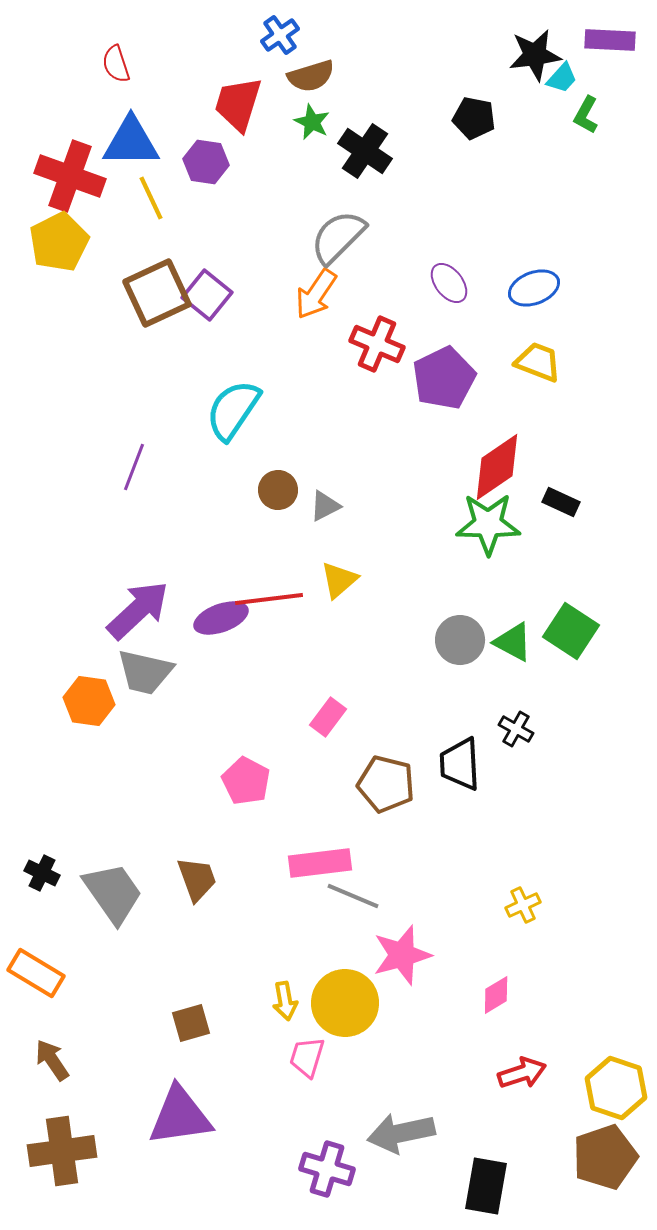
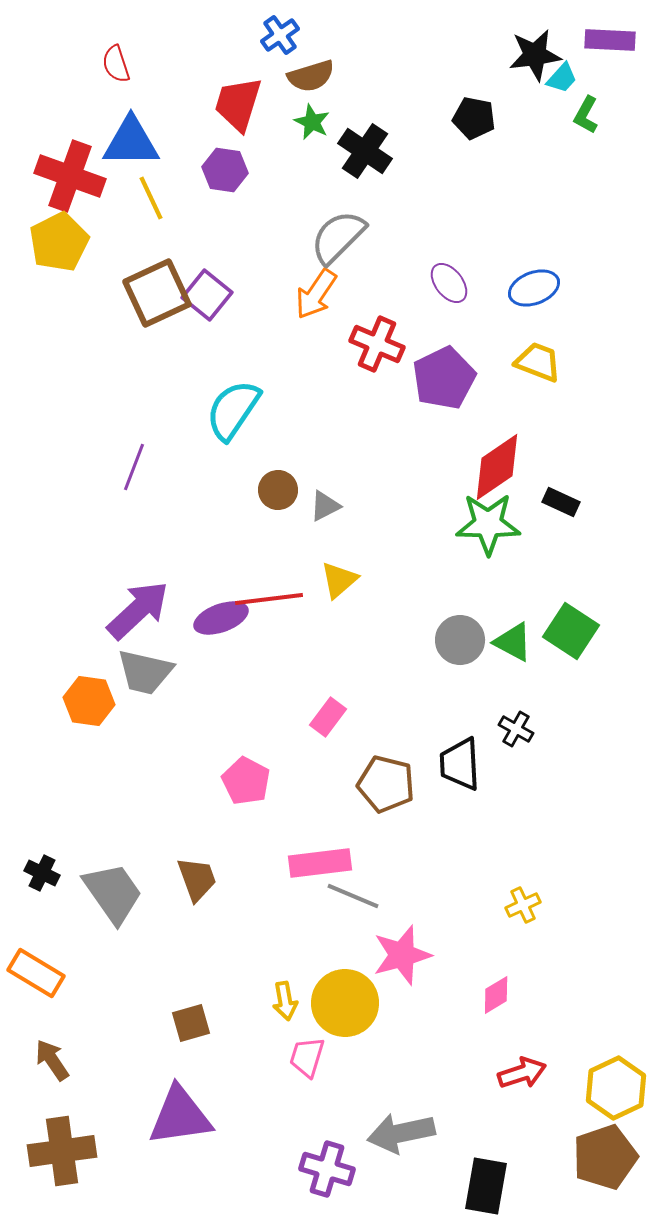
purple hexagon at (206, 162): moved 19 px right, 8 px down
yellow hexagon at (616, 1088): rotated 16 degrees clockwise
